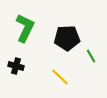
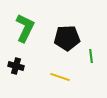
green line: rotated 24 degrees clockwise
yellow line: rotated 24 degrees counterclockwise
